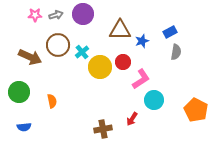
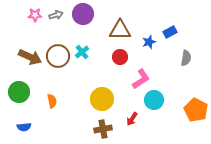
blue star: moved 7 px right, 1 px down
brown circle: moved 11 px down
gray semicircle: moved 10 px right, 6 px down
red circle: moved 3 px left, 5 px up
yellow circle: moved 2 px right, 32 px down
